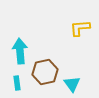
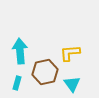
yellow L-shape: moved 10 px left, 25 px down
cyan rectangle: rotated 24 degrees clockwise
